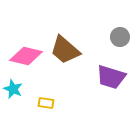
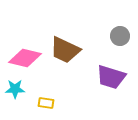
gray circle: moved 1 px up
brown trapezoid: rotated 16 degrees counterclockwise
pink diamond: moved 1 px left, 2 px down
cyan star: moved 2 px right; rotated 24 degrees counterclockwise
